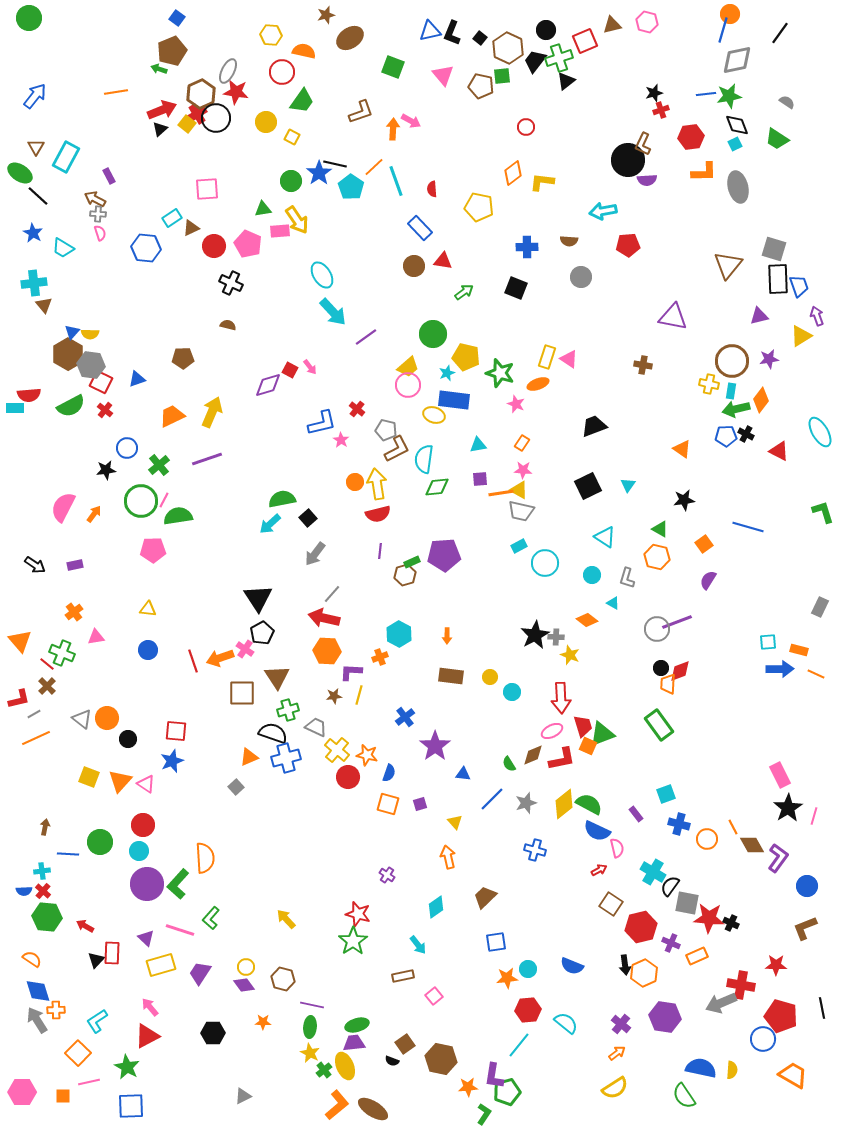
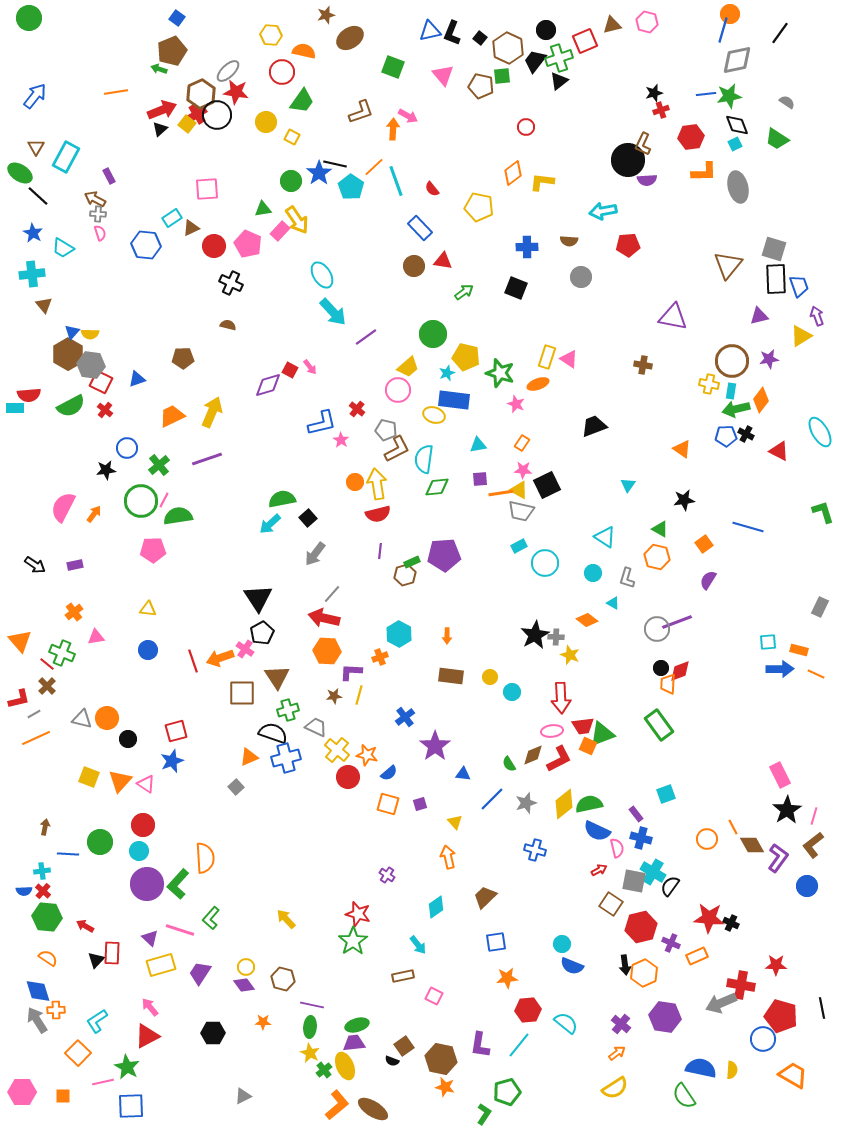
gray ellipse at (228, 71): rotated 20 degrees clockwise
black triangle at (566, 81): moved 7 px left
black circle at (216, 118): moved 1 px right, 3 px up
pink arrow at (411, 121): moved 3 px left, 5 px up
red semicircle at (432, 189): rotated 35 degrees counterclockwise
pink rectangle at (280, 231): rotated 42 degrees counterclockwise
blue hexagon at (146, 248): moved 3 px up
black rectangle at (778, 279): moved 2 px left
cyan cross at (34, 283): moved 2 px left, 9 px up
pink circle at (408, 385): moved 10 px left, 5 px down
black square at (588, 486): moved 41 px left, 1 px up
cyan circle at (592, 575): moved 1 px right, 2 px up
gray triangle at (82, 719): rotated 25 degrees counterclockwise
red trapezoid at (583, 726): rotated 100 degrees clockwise
red square at (176, 731): rotated 20 degrees counterclockwise
pink ellipse at (552, 731): rotated 20 degrees clockwise
red L-shape at (562, 759): moved 3 px left; rotated 16 degrees counterclockwise
blue semicircle at (389, 773): rotated 30 degrees clockwise
green semicircle at (589, 804): rotated 40 degrees counterclockwise
black star at (788, 808): moved 1 px left, 2 px down
blue cross at (679, 824): moved 38 px left, 14 px down
gray square at (687, 903): moved 53 px left, 22 px up
brown L-shape at (805, 928): moved 8 px right, 83 px up; rotated 16 degrees counterclockwise
purple triangle at (146, 938): moved 4 px right
orange semicircle at (32, 959): moved 16 px right, 1 px up
cyan circle at (528, 969): moved 34 px right, 25 px up
pink square at (434, 996): rotated 24 degrees counterclockwise
brown square at (405, 1044): moved 1 px left, 2 px down
purple L-shape at (494, 1076): moved 14 px left, 31 px up
pink line at (89, 1082): moved 14 px right
orange star at (468, 1087): moved 23 px left; rotated 18 degrees clockwise
